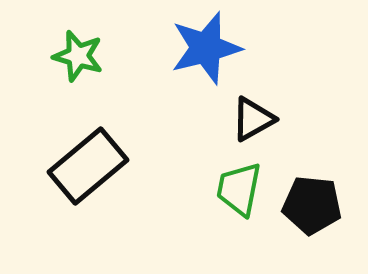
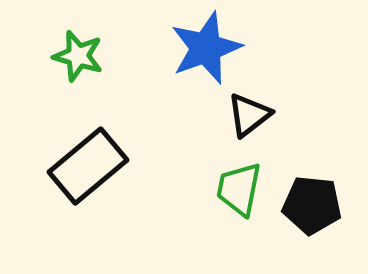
blue star: rotated 6 degrees counterclockwise
black triangle: moved 4 px left, 4 px up; rotated 9 degrees counterclockwise
